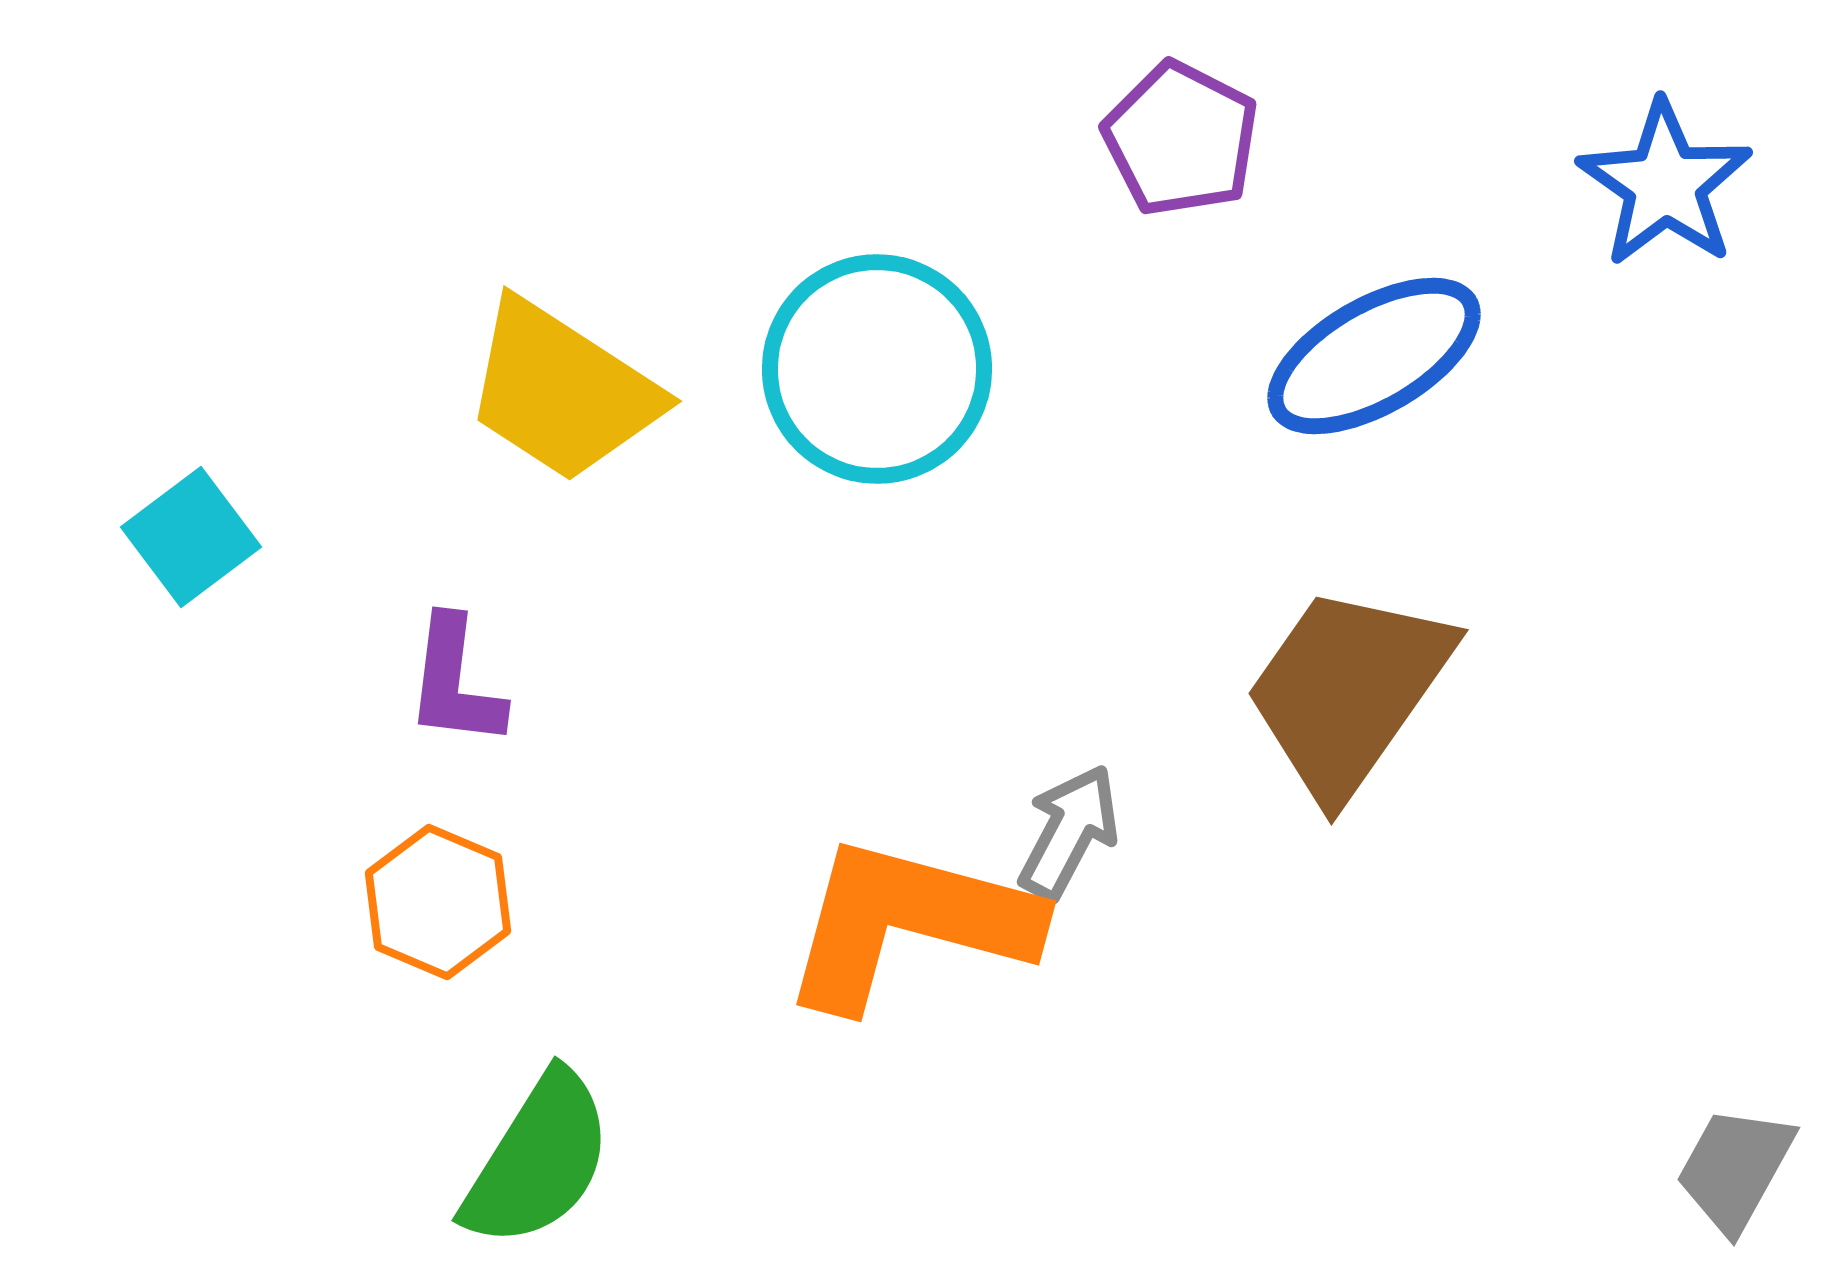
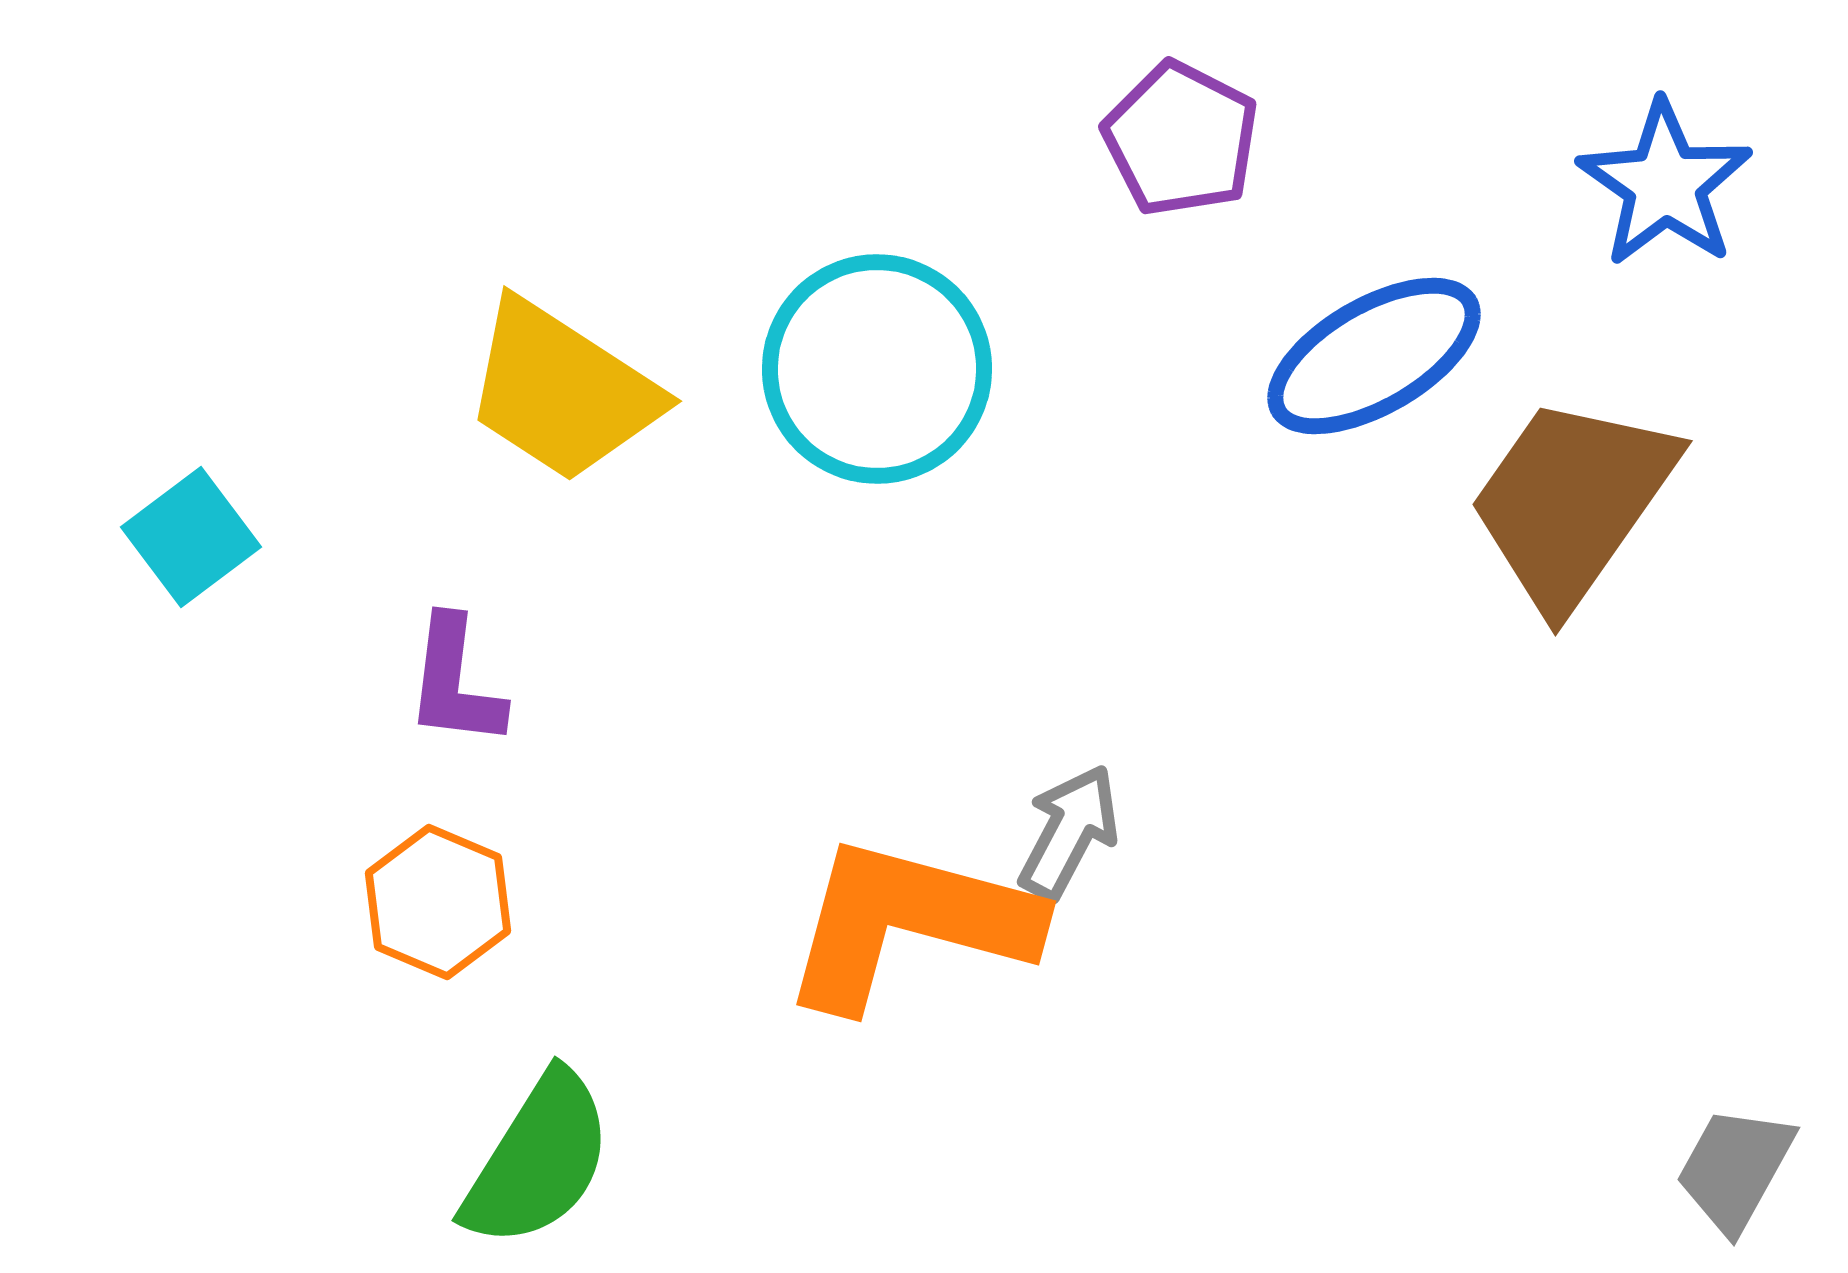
brown trapezoid: moved 224 px right, 189 px up
